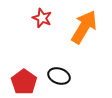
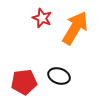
orange arrow: moved 9 px left, 1 px down
red pentagon: rotated 30 degrees clockwise
